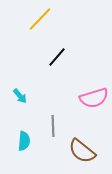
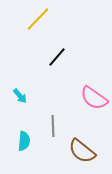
yellow line: moved 2 px left
pink semicircle: rotated 52 degrees clockwise
